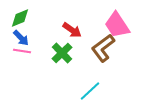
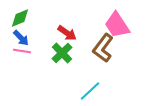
red arrow: moved 5 px left, 3 px down
brown L-shape: rotated 16 degrees counterclockwise
